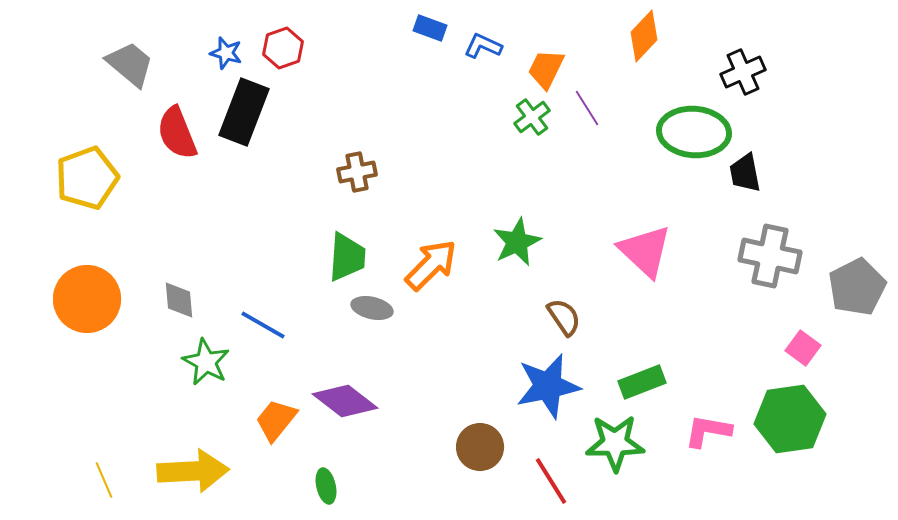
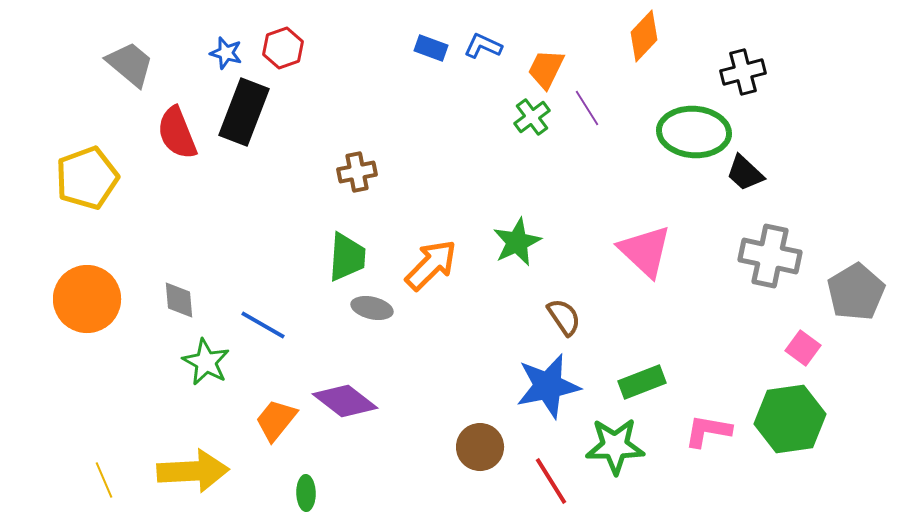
blue rectangle at (430, 28): moved 1 px right, 20 px down
black cross at (743, 72): rotated 9 degrees clockwise
black trapezoid at (745, 173): rotated 36 degrees counterclockwise
gray pentagon at (857, 287): moved 1 px left, 5 px down; rotated 4 degrees counterclockwise
green star at (615, 443): moved 3 px down
green ellipse at (326, 486): moved 20 px left, 7 px down; rotated 12 degrees clockwise
